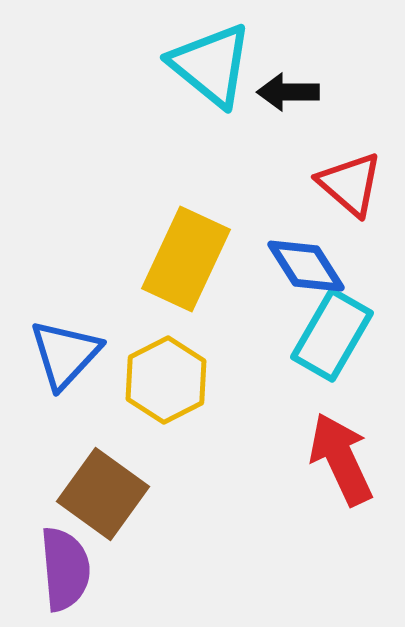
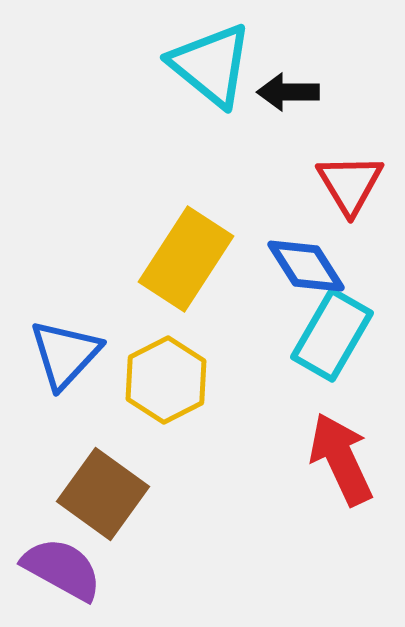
red triangle: rotated 18 degrees clockwise
yellow rectangle: rotated 8 degrees clockwise
purple semicircle: moved 3 px left; rotated 56 degrees counterclockwise
